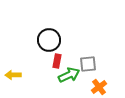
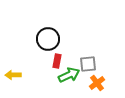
black circle: moved 1 px left, 1 px up
orange cross: moved 2 px left, 4 px up
